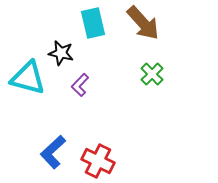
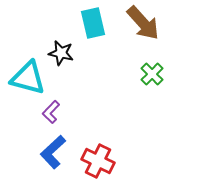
purple L-shape: moved 29 px left, 27 px down
